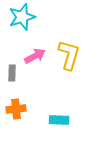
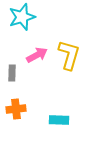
pink arrow: moved 2 px right, 1 px up
